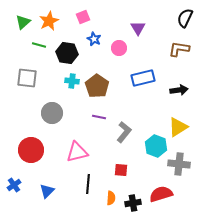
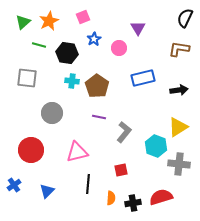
blue star: rotated 16 degrees clockwise
red square: rotated 16 degrees counterclockwise
red semicircle: moved 3 px down
